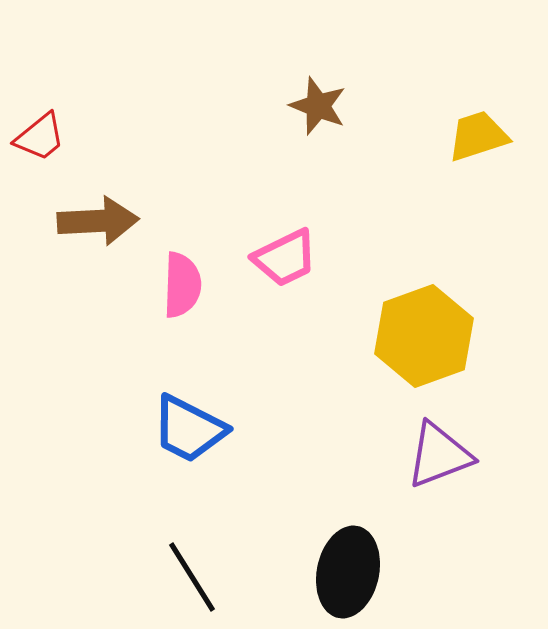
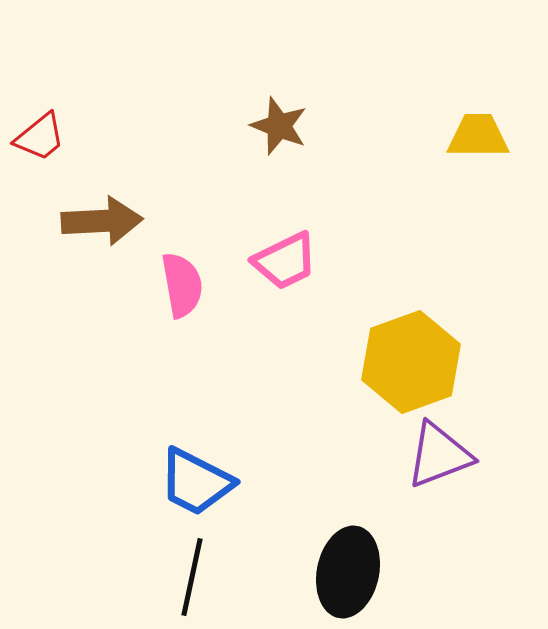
brown star: moved 39 px left, 20 px down
yellow trapezoid: rotated 18 degrees clockwise
brown arrow: moved 4 px right
pink trapezoid: moved 3 px down
pink semicircle: rotated 12 degrees counterclockwise
yellow hexagon: moved 13 px left, 26 px down
blue trapezoid: moved 7 px right, 53 px down
black line: rotated 44 degrees clockwise
